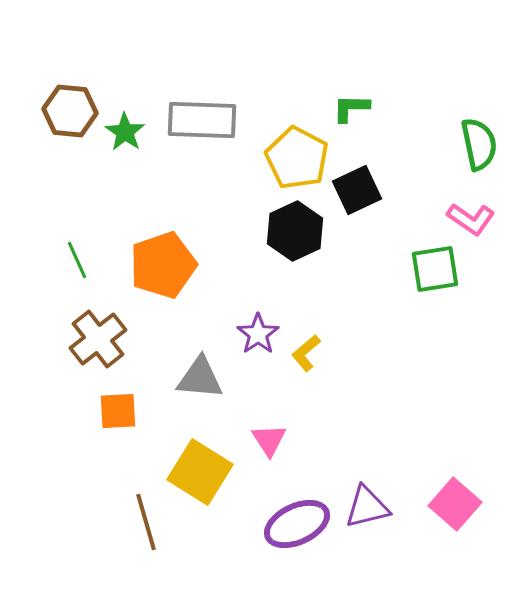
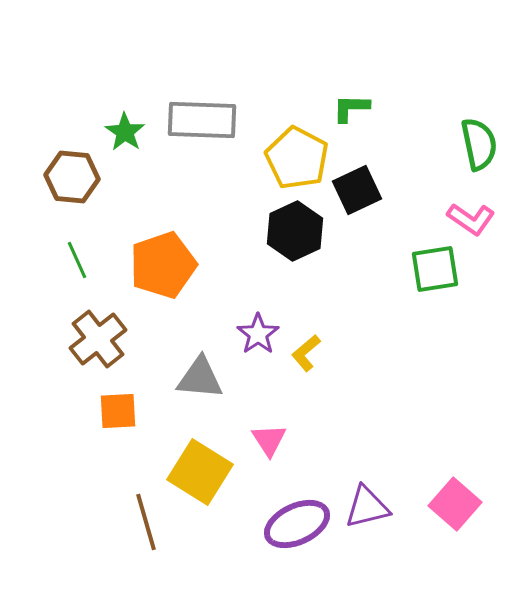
brown hexagon: moved 2 px right, 66 px down
